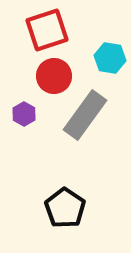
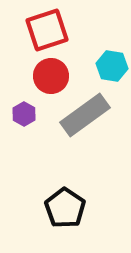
cyan hexagon: moved 2 px right, 8 px down
red circle: moved 3 px left
gray rectangle: rotated 18 degrees clockwise
